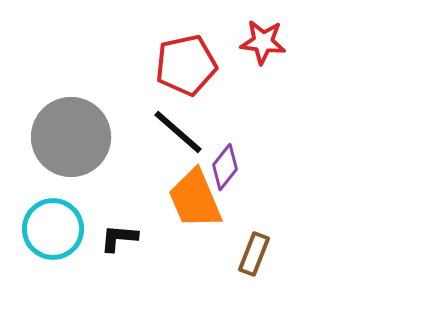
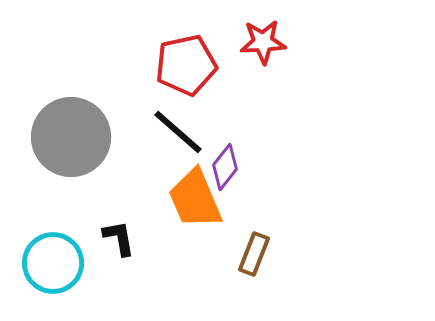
red star: rotated 9 degrees counterclockwise
cyan circle: moved 34 px down
black L-shape: rotated 75 degrees clockwise
